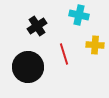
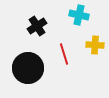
black circle: moved 1 px down
